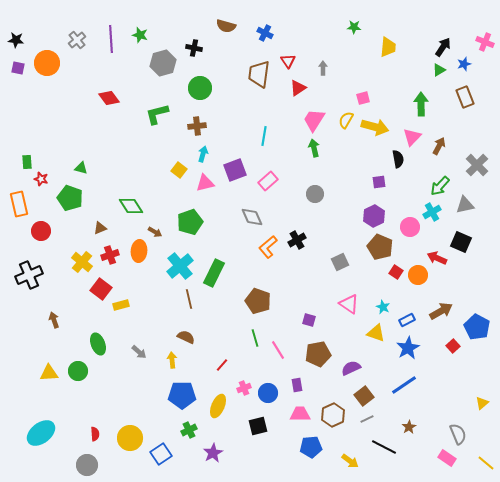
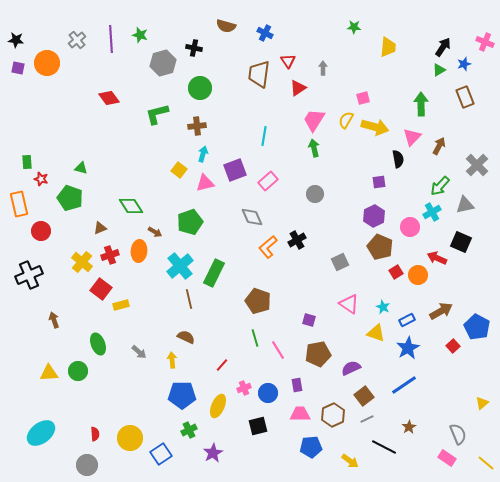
red square at (396, 272): rotated 24 degrees clockwise
